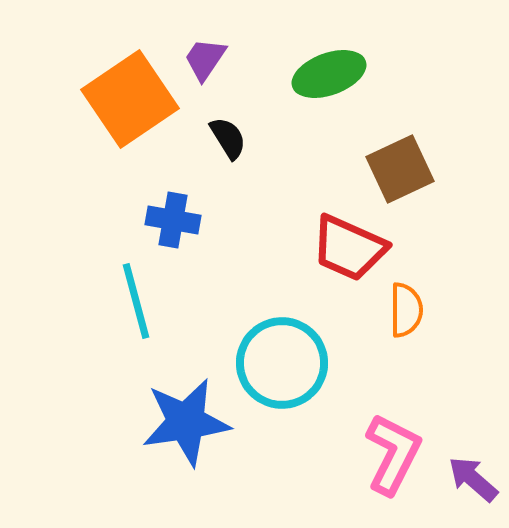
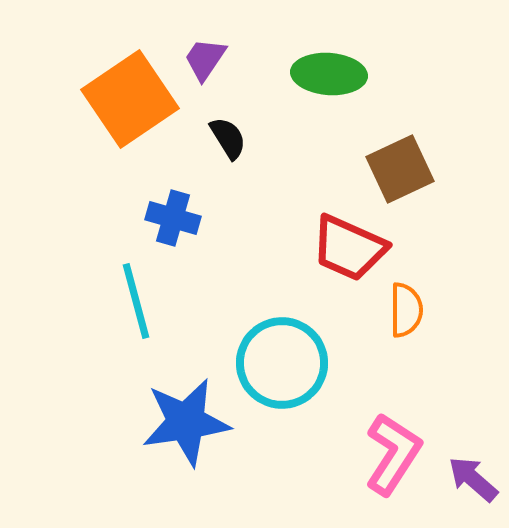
green ellipse: rotated 24 degrees clockwise
blue cross: moved 2 px up; rotated 6 degrees clockwise
pink L-shape: rotated 6 degrees clockwise
